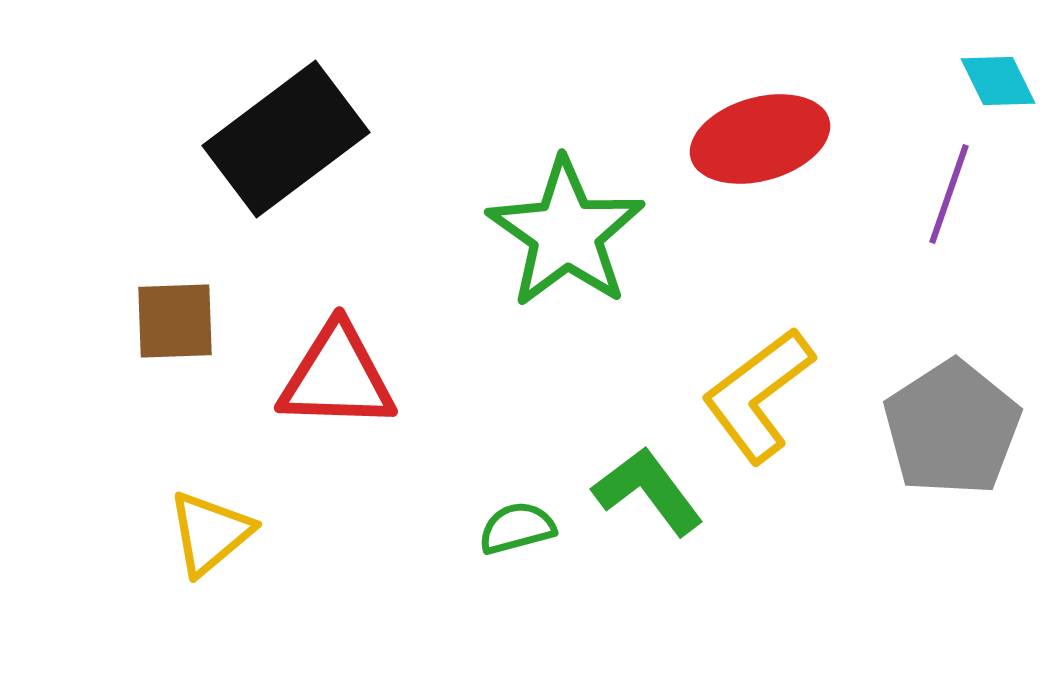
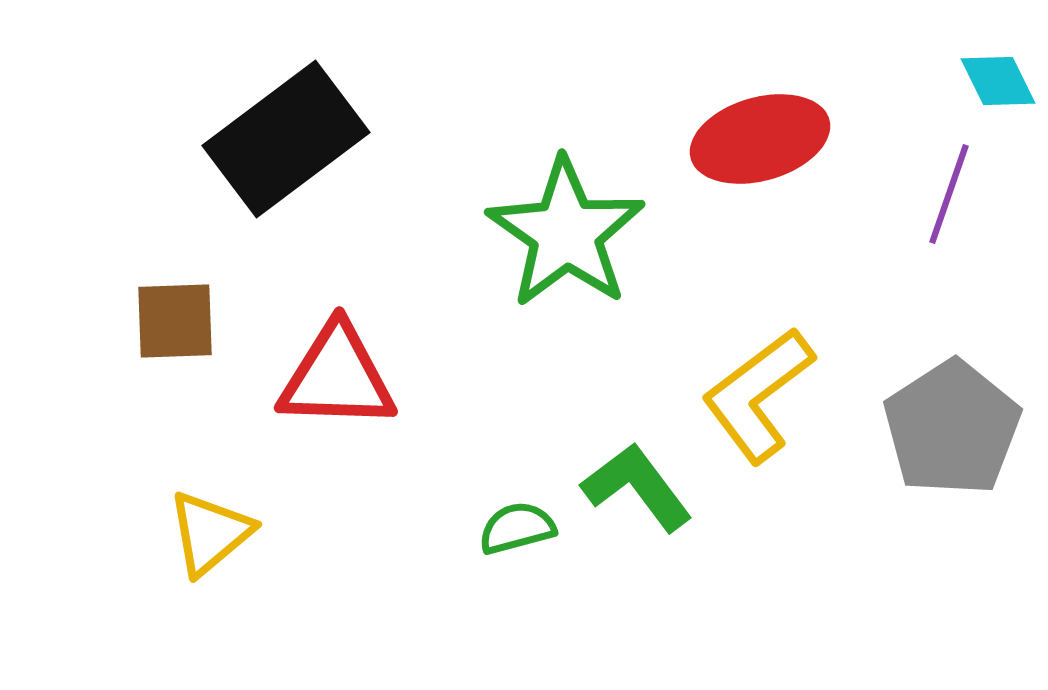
green L-shape: moved 11 px left, 4 px up
